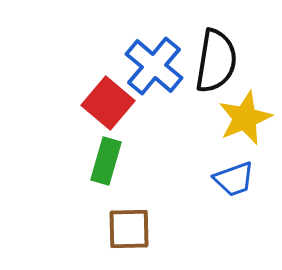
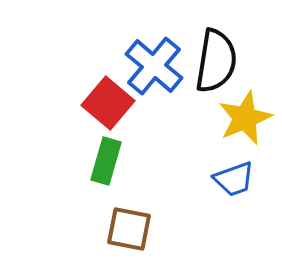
brown square: rotated 12 degrees clockwise
